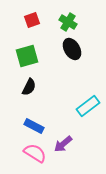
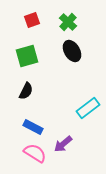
green cross: rotated 12 degrees clockwise
black ellipse: moved 2 px down
black semicircle: moved 3 px left, 4 px down
cyan rectangle: moved 2 px down
blue rectangle: moved 1 px left, 1 px down
